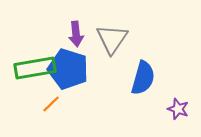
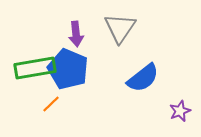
gray triangle: moved 8 px right, 11 px up
blue pentagon: rotated 6 degrees clockwise
blue semicircle: rotated 36 degrees clockwise
purple star: moved 2 px right, 2 px down; rotated 30 degrees clockwise
